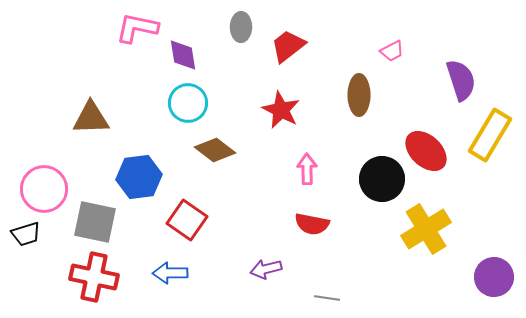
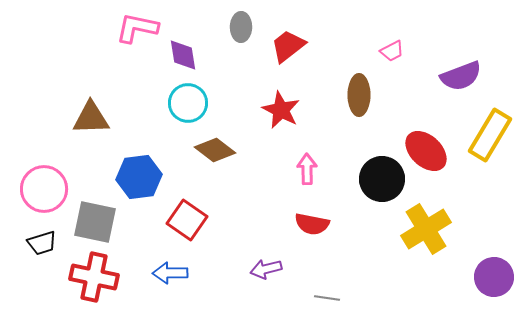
purple semicircle: moved 4 px up; rotated 87 degrees clockwise
black trapezoid: moved 16 px right, 9 px down
